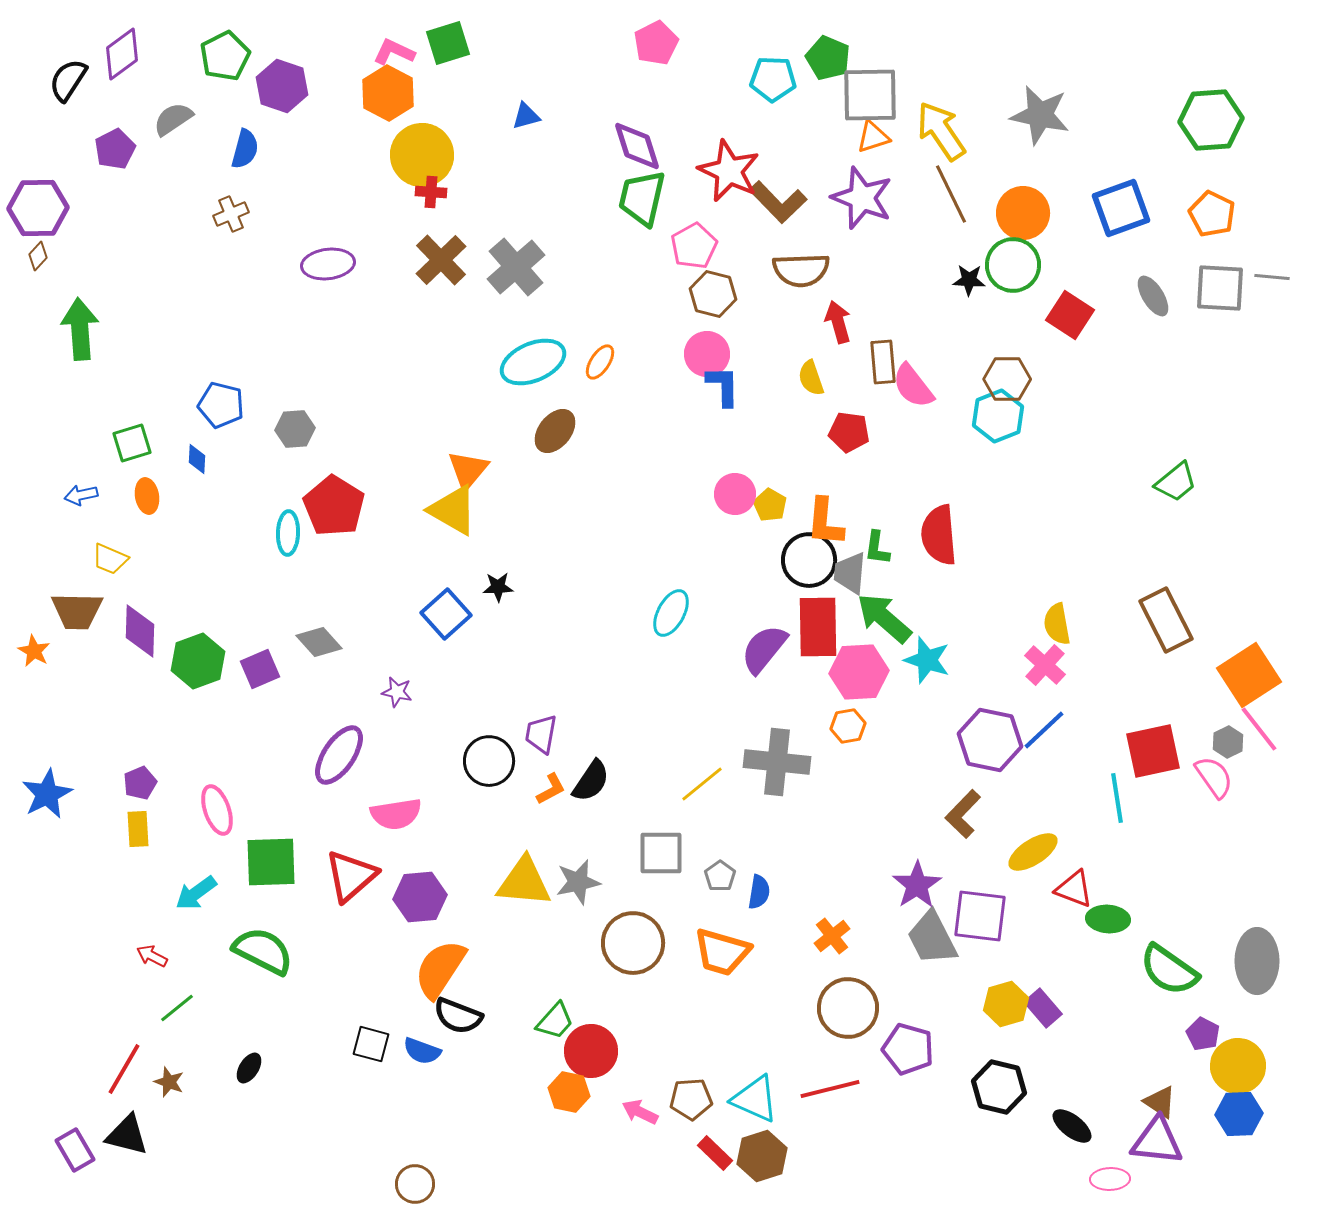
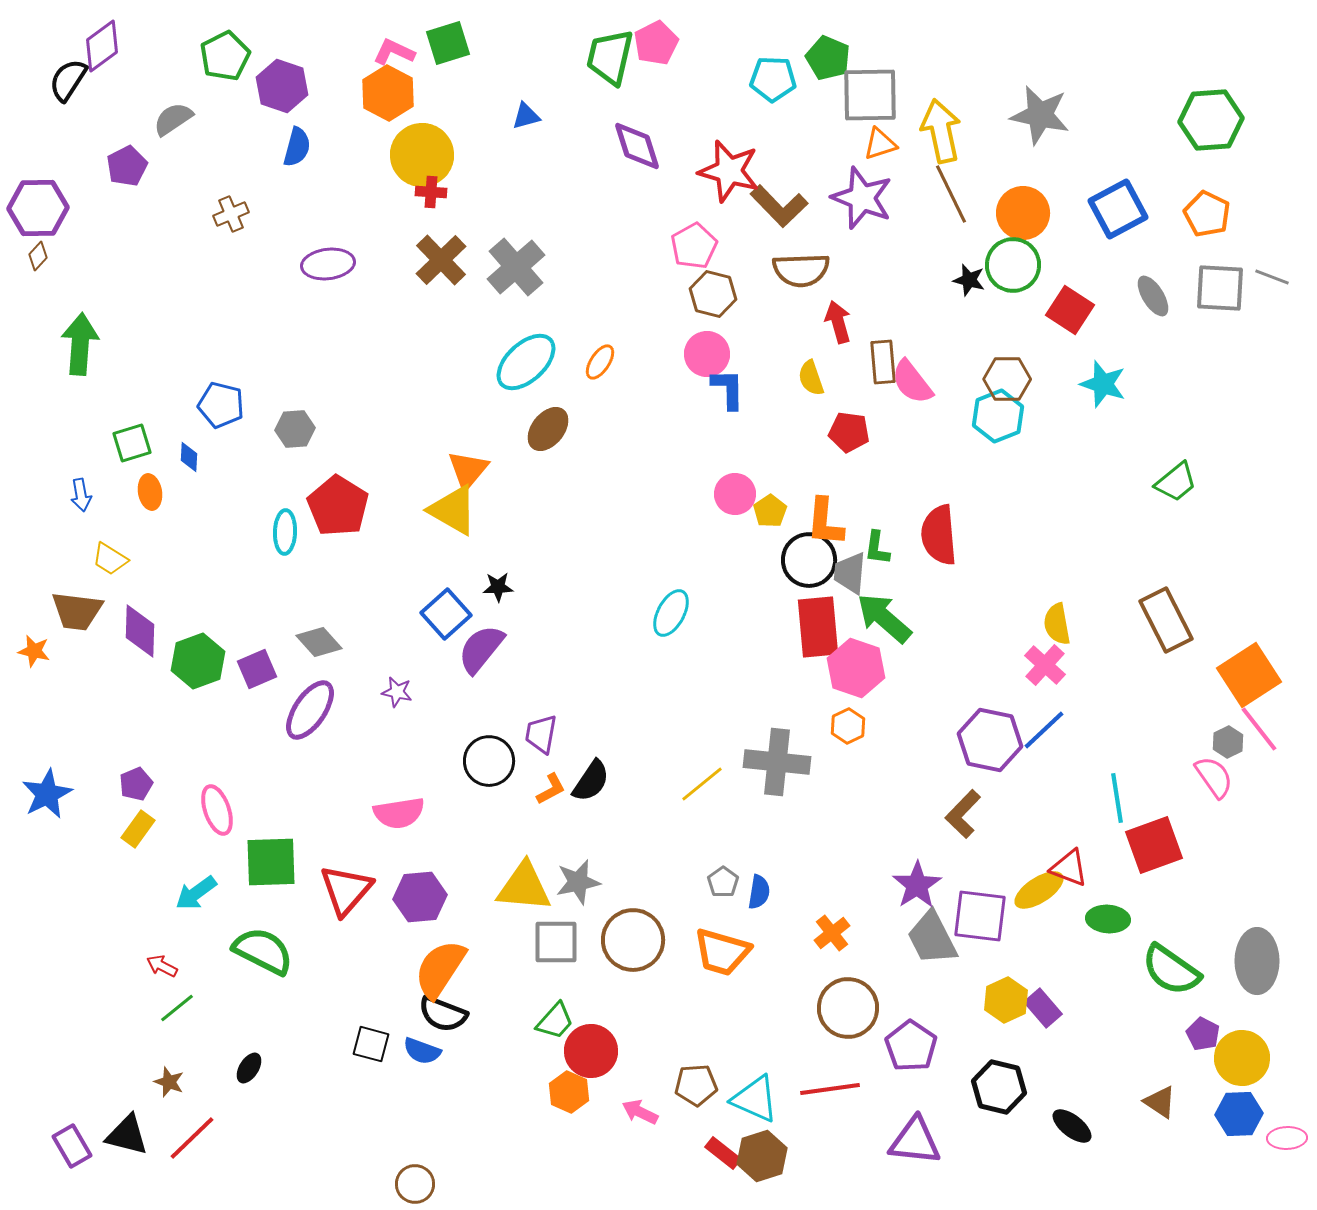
purple diamond at (122, 54): moved 20 px left, 8 px up
yellow arrow at (941, 131): rotated 22 degrees clockwise
orange triangle at (873, 137): moved 7 px right, 7 px down
purple pentagon at (115, 149): moved 12 px right, 17 px down
blue semicircle at (245, 149): moved 52 px right, 2 px up
red star at (729, 171): rotated 10 degrees counterclockwise
green trapezoid at (642, 198): moved 32 px left, 141 px up
brown L-shape at (778, 202): moved 1 px right, 4 px down
blue square at (1121, 208): moved 3 px left, 1 px down; rotated 8 degrees counterclockwise
orange pentagon at (1212, 214): moved 5 px left
gray line at (1272, 277): rotated 16 degrees clockwise
black star at (969, 280): rotated 12 degrees clockwise
red square at (1070, 315): moved 5 px up
green arrow at (80, 329): moved 15 px down; rotated 8 degrees clockwise
cyan ellipse at (533, 362): moved 7 px left; rotated 20 degrees counterclockwise
blue L-shape at (723, 386): moved 5 px right, 3 px down
pink semicircle at (913, 386): moved 1 px left, 4 px up
brown ellipse at (555, 431): moved 7 px left, 2 px up
blue diamond at (197, 459): moved 8 px left, 2 px up
blue arrow at (81, 495): rotated 88 degrees counterclockwise
orange ellipse at (147, 496): moved 3 px right, 4 px up
yellow pentagon at (770, 505): moved 6 px down; rotated 8 degrees clockwise
red pentagon at (334, 506): moved 4 px right
cyan ellipse at (288, 533): moved 3 px left, 1 px up
yellow trapezoid at (110, 559): rotated 9 degrees clockwise
brown trapezoid at (77, 611): rotated 6 degrees clockwise
red rectangle at (818, 627): rotated 4 degrees counterclockwise
purple semicircle at (764, 649): moved 283 px left
orange star at (34, 651): rotated 16 degrees counterclockwise
cyan star at (927, 660): moved 176 px right, 276 px up
purple square at (260, 669): moved 3 px left
pink hexagon at (859, 672): moved 3 px left, 4 px up; rotated 22 degrees clockwise
orange hexagon at (848, 726): rotated 16 degrees counterclockwise
red square at (1153, 751): moved 1 px right, 94 px down; rotated 8 degrees counterclockwise
purple ellipse at (339, 755): moved 29 px left, 45 px up
purple pentagon at (140, 783): moved 4 px left, 1 px down
pink semicircle at (396, 814): moved 3 px right, 1 px up
yellow rectangle at (138, 829): rotated 39 degrees clockwise
yellow ellipse at (1033, 852): moved 6 px right, 38 px down
gray square at (661, 853): moved 105 px left, 89 px down
red triangle at (351, 876): moved 5 px left, 14 px down; rotated 8 degrees counterclockwise
gray pentagon at (720, 876): moved 3 px right, 6 px down
yellow triangle at (524, 882): moved 5 px down
red triangle at (1074, 889): moved 5 px left, 21 px up
orange cross at (832, 936): moved 3 px up
brown circle at (633, 943): moved 3 px up
red arrow at (152, 956): moved 10 px right, 10 px down
green semicircle at (1169, 970): moved 2 px right
yellow hexagon at (1006, 1004): moved 4 px up; rotated 9 degrees counterclockwise
black semicircle at (458, 1016): moved 15 px left, 2 px up
purple pentagon at (908, 1049): moved 3 px right, 3 px up; rotated 18 degrees clockwise
yellow circle at (1238, 1066): moved 4 px right, 8 px up
red line at (124, 1069): moved 68 px right, 69 px down; rotated 16 degrees clockwise
red line at (830, 1089): rotated 6 degrees clockwise
orange hexagon at (569, 1092): rotated 12 degrees clockwise
brown pentagon at (691, 1099): moved 5 px right, 14 px up
purple triangle at (1157, 1141): moved 242 px left
purple rectangle at (75, 1150): moved 3 px left, 4 px up
red rectangle at (715, 1153): moved 8 px right; rotated 6 degrees counterclockwise
pink ellipse at (1110, 1179): moved 177 px right, 41 px up
